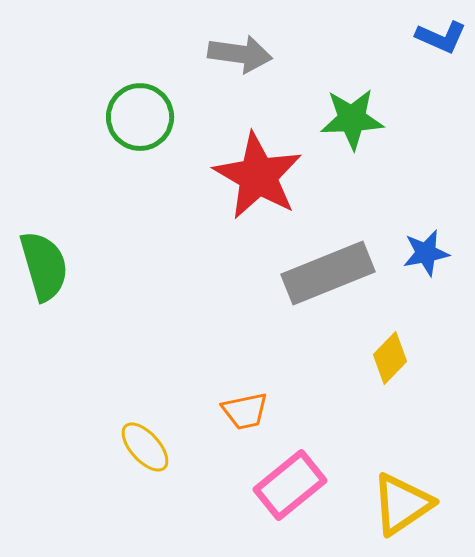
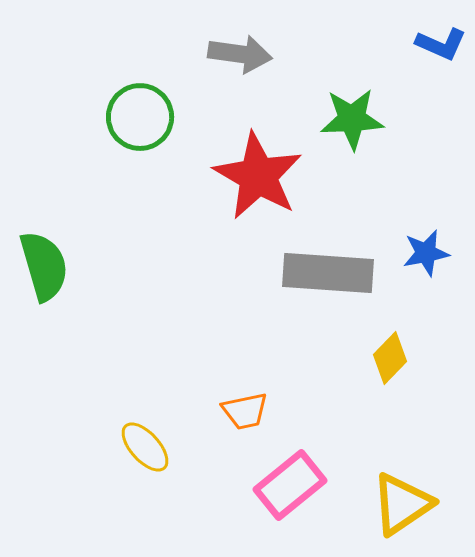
blue L-shape: moved 7 px down
gray rectangle: rotated 26 degrees clockwise
